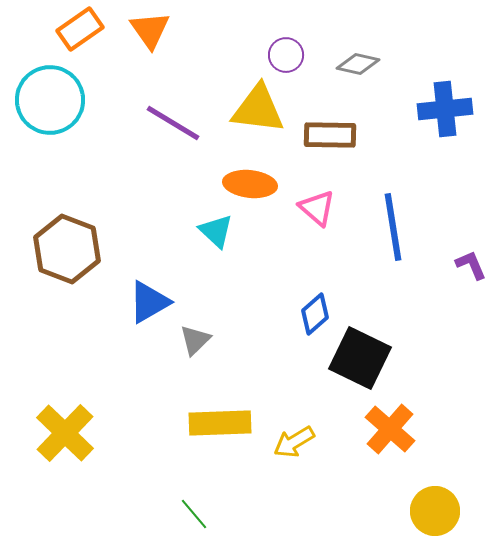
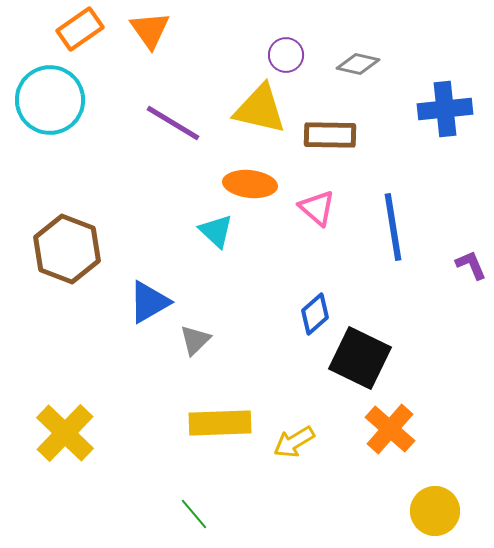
yellow triangle: moved 2 px right; rotated 6 degrees clockwise
